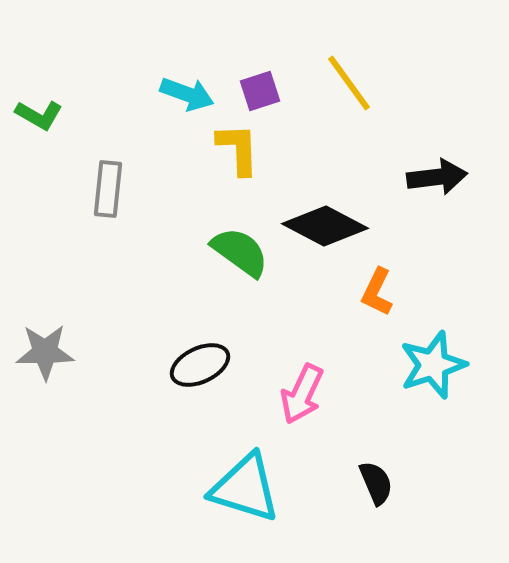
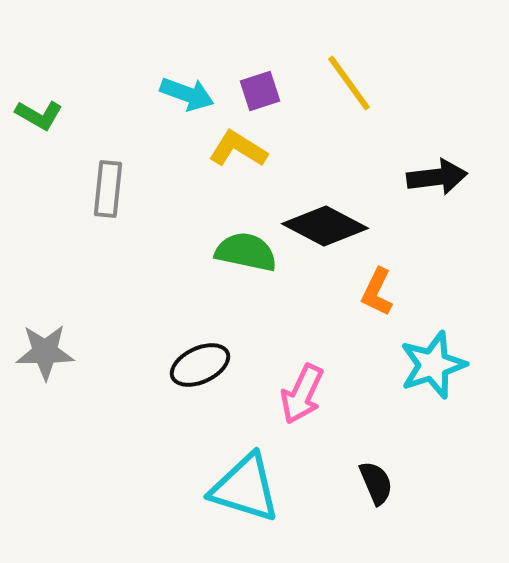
yellow L-shape: rotated 56 degrees counterclockwise
green semicircle: moved 6 px right; rotated 24 degrees counterclockwise
